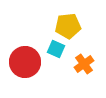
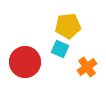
cyan square: moved 4 px right
orange cross: moved 3 px right, 3 px down
